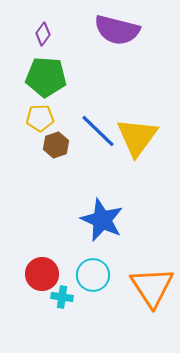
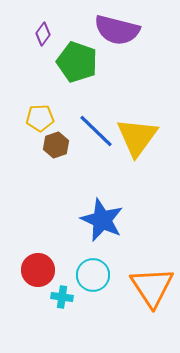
green pentagon: moved 31 px right, 15 px up; rotated 15 degrees clockwise
blue line: moved 2 px left
red circle: moved 4 px left, 4 px up
